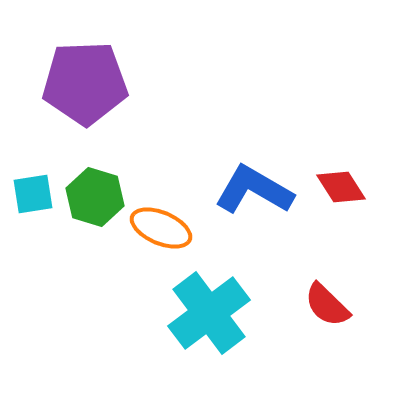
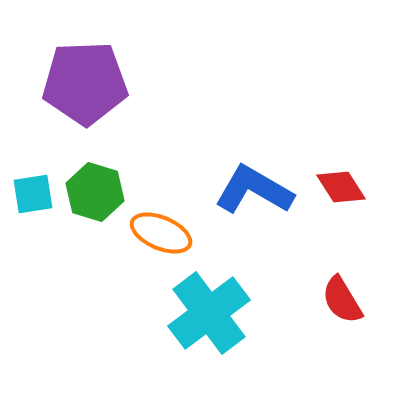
green hexagon: moved 5 px up
orange ellipse: moved 5 px down
red semicircle: moved 15 px right, 5 px up; rotated 15 degrees clockwise
